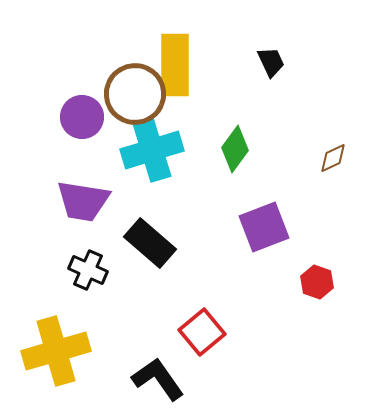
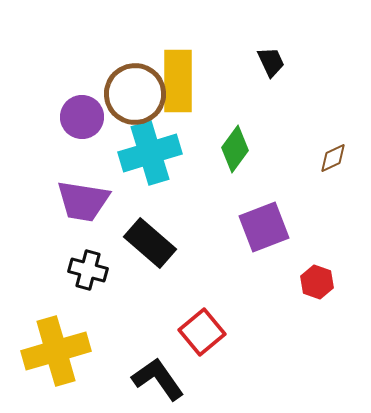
yellow rectangle: moved 3 px right, 16 px down
cyan cross: moved 2 px left, 3 px down
black cross: rotated 9 degrees counterclockwise
